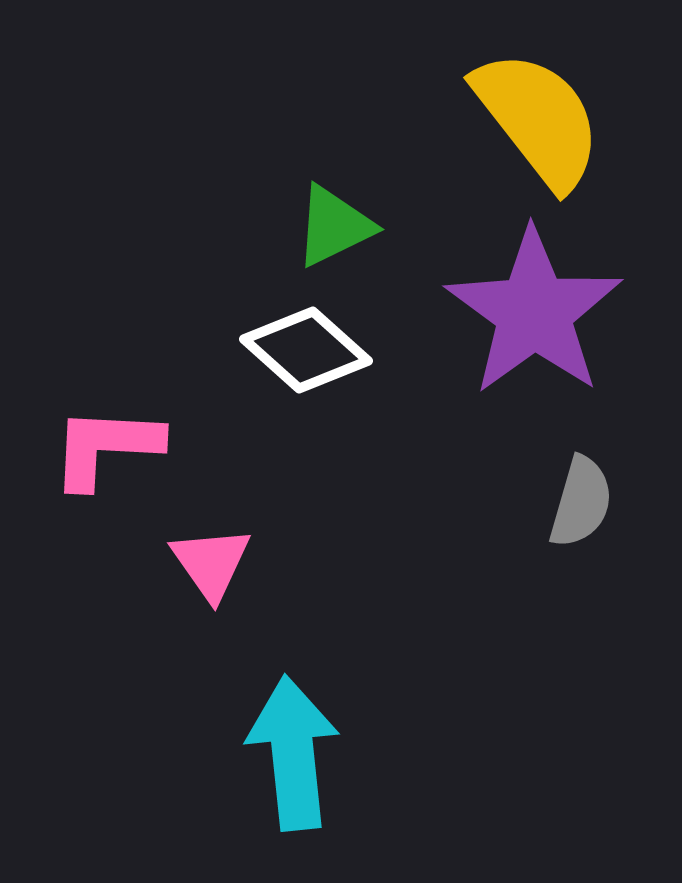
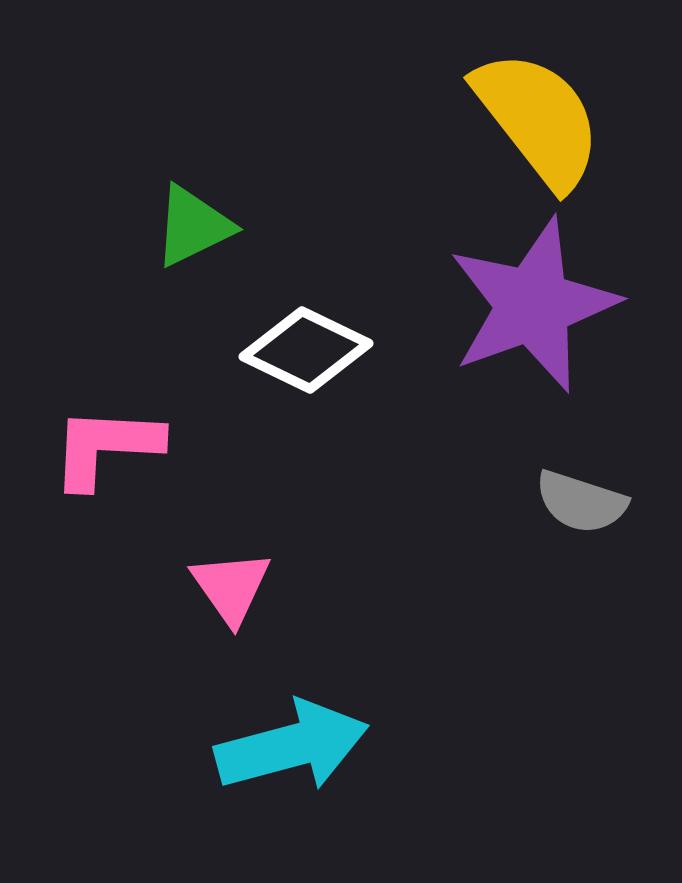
green triangle: moved 141 px left
purple star: moved 1 px left, 7 px up; rotated 16 degrees clockwise
white diamond: rotated 16 degrees counterclockwise
gray semicircle: rotated 92 degrees clockwise
pink triangle: moved 20 px right, 24 px down
cyan arrow: moved 1 px left, 7 px up; rotated 81 degrees clockwise
